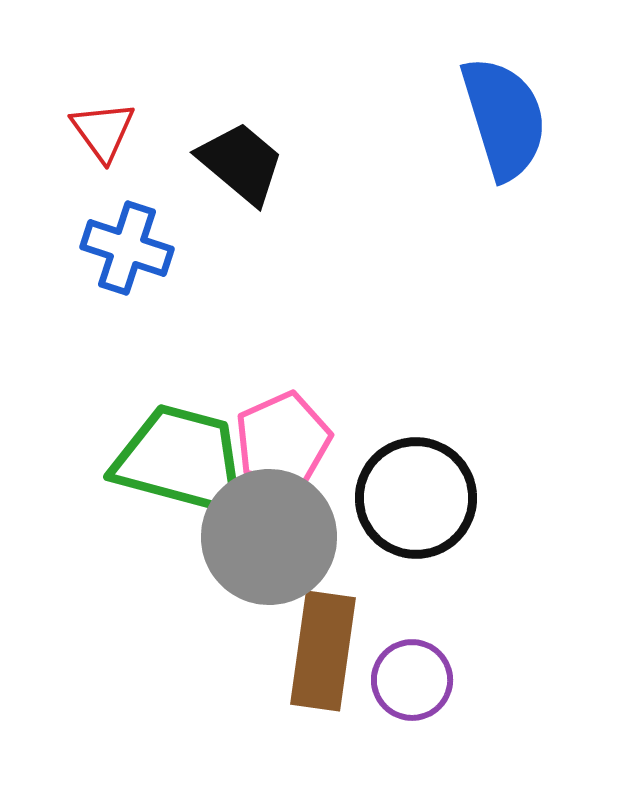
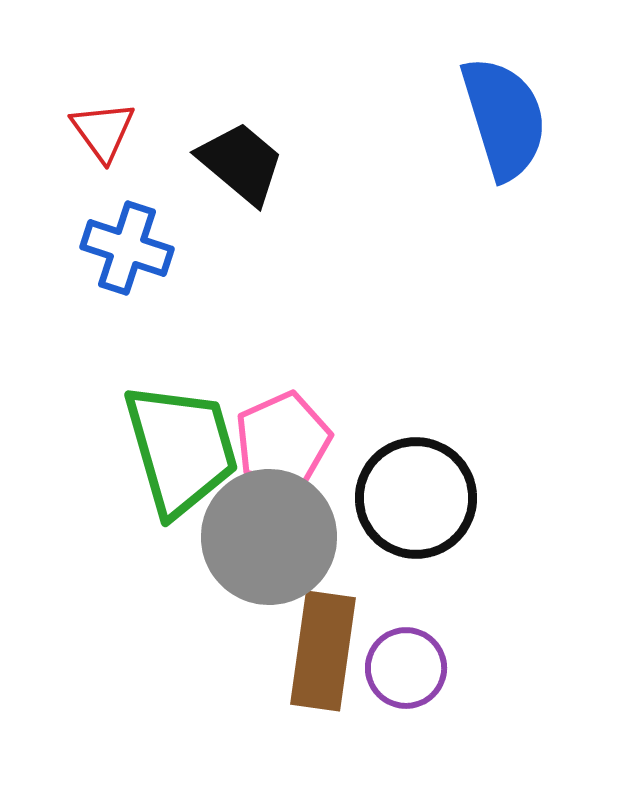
green trapezoid: moved 11 px up; rotated 59 degrees clockwise
purple circle: moved 6 px left, 12 px up
